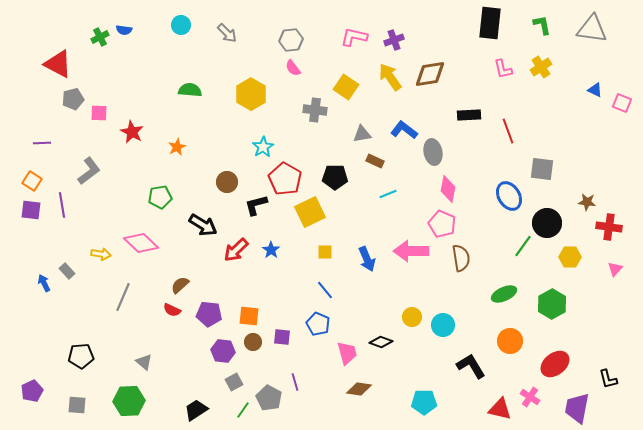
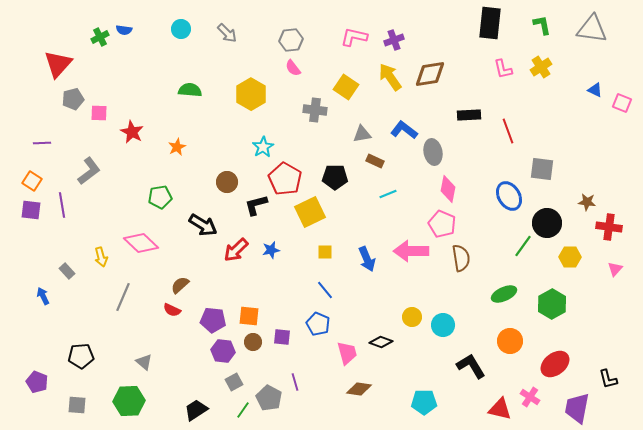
cyan circle at (181, 25): moved 4 px down
red triangle at (58, 64): rotated 44 degrees clockwise
blue star at (271, 250): rotated 24 degrees clockwise
yellow arrow at (101, 254): moved 3 px down; rotated 66 degrees clockwise
blue arrow at (44, 283): moved 1 px left, 13 px down
purple pentagon at (209, 314): moved 4 px right, 6 px down
purple pentagon at (32, 391): moved 5 px right, 9 px up; rotated 25 degrees counterclockwise
